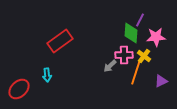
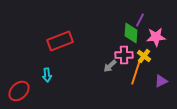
red rectangle: rotated 15 degrees clockwise
red ellipse: moved 2 px down
